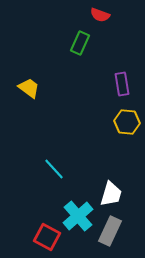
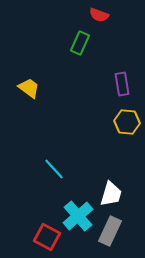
red semicircle: moved 1 px left
